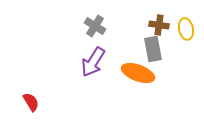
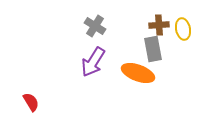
brown cross: rotated 12 degrees counterclockwise
yellow ellipse: moved 3 px left
